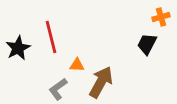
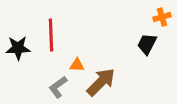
orange cross: moved 1 px right
red line: moved 2 px up; rotated 12 degrees clockwise
black star: rotated 25 degrees clockwise
brown arrow: rotated 16 degrees clockwise
gray L-shape: moved 2 px up
